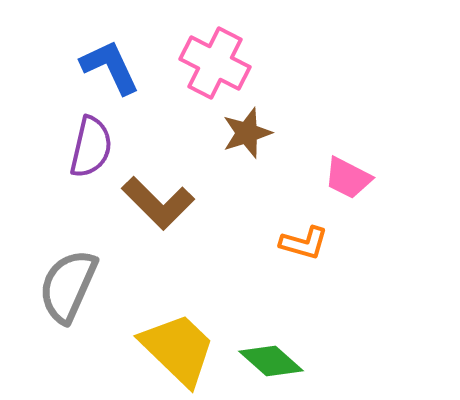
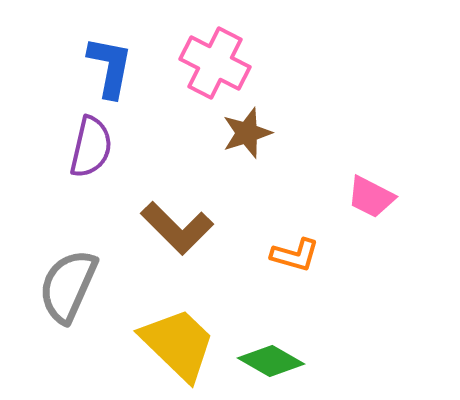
blue L-shape: rotated 36 degrees clockwise
pink trapezoid: moved 23 px right, 19 px down
brown L-shape: moved 19 px right, 25 px down
orange L-shape: moved 9 px left, 12 px down
yellow trapezoid: moved 5 px up
green diamond: rotated 12 degrees counterclockwise
